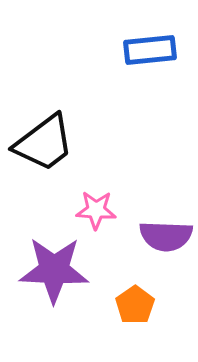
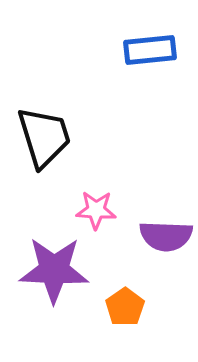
black trapezoid: moved 6 px up; rotated 70 degrees counterclockwise
orange pentagon: moved 10 px left, 2 px down
